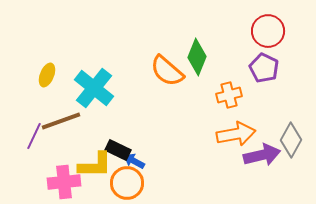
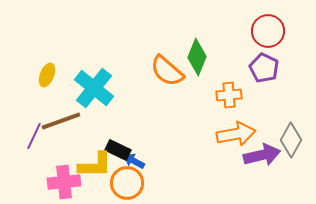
orange cross: rotated 10 degrees clockwise
